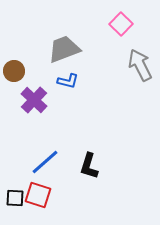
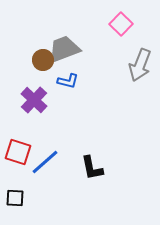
gray arrow: rotated 132 degrees counterclockwise
brown circle: moved 29 px right, 11 px up
black L-shape: moved 3 px right, 2 px down; rotated 28 degrees counterclockwise
red square: moved 20 px left, 43 px up
